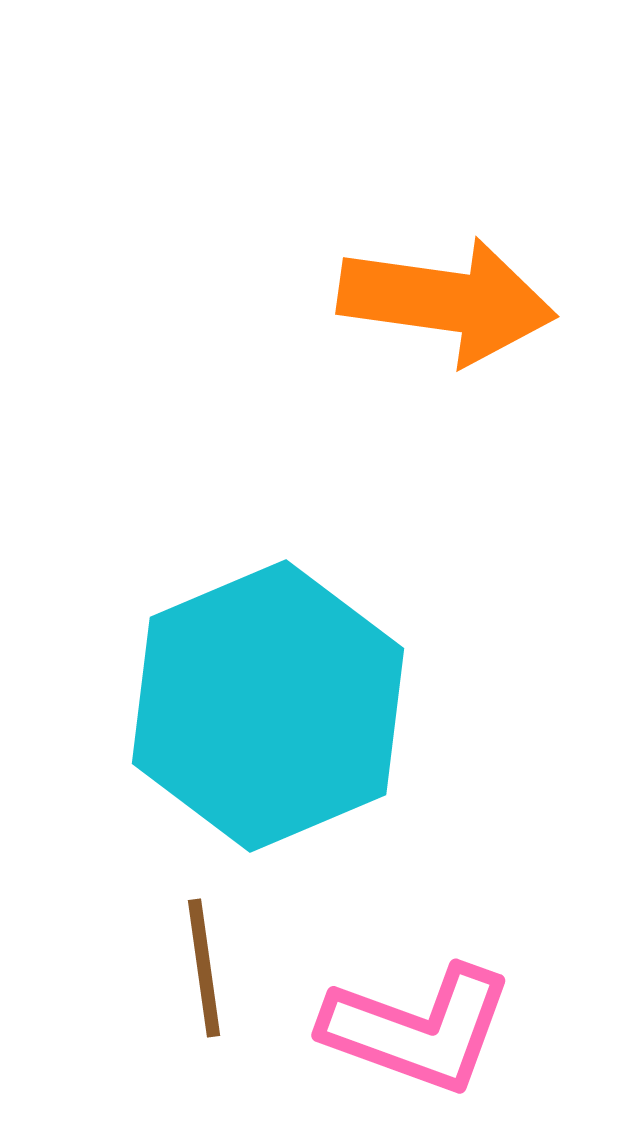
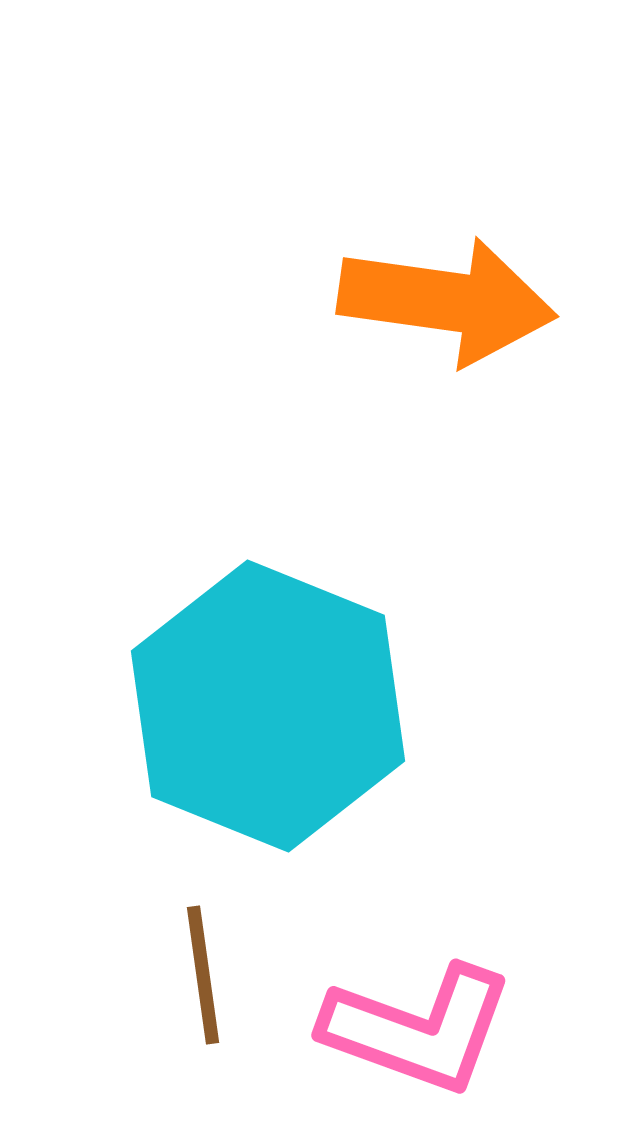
cyan hexagon: rotated 15 degrees counterclockwise
brown line: moved 1 px left, 7 px down
